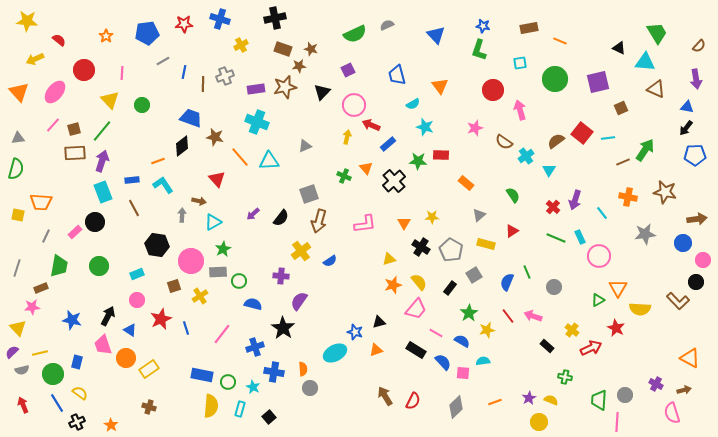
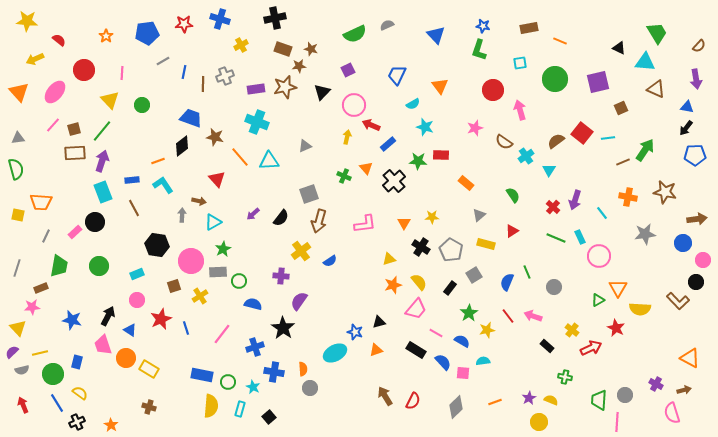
blue trapezoid at (397, 75): rotated 40 degrees clockwise
green semicircle at (16, 169): rotated 30 degrees counterclockwise
yellow rectangle at (149, 369): rotated 66 degrees clockwise
